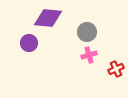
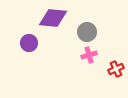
purple diamond: moved 5 px right
